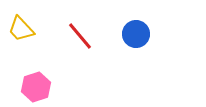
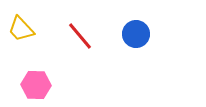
pink hexagon: moved 2 px up; rotated 20 degrees clockwise
